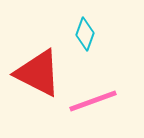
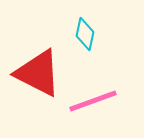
cyan diamond: rotated 8 degrees counterclockwise
